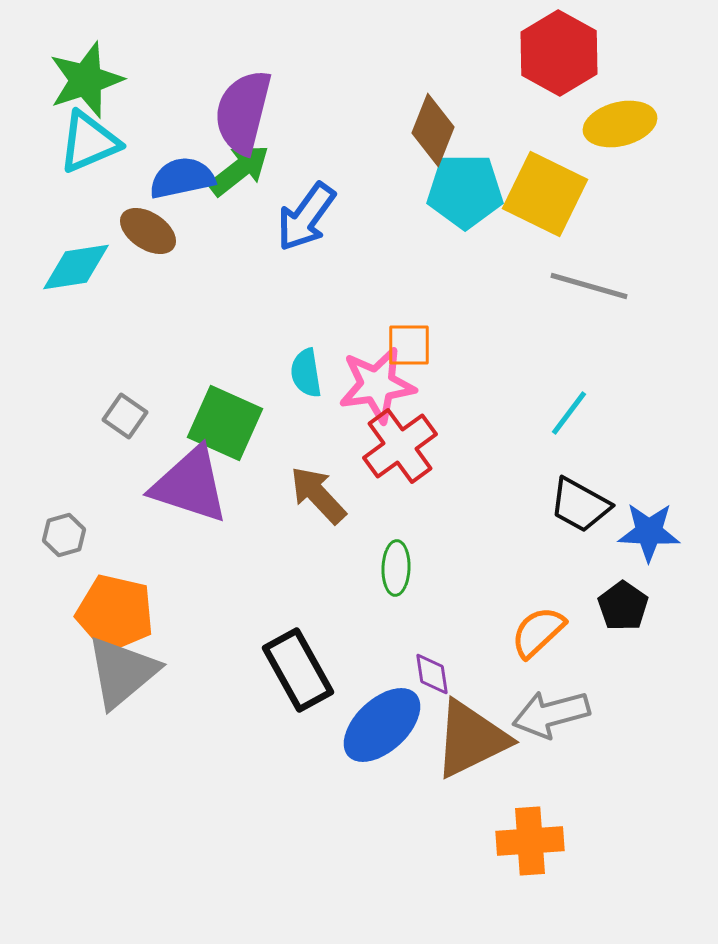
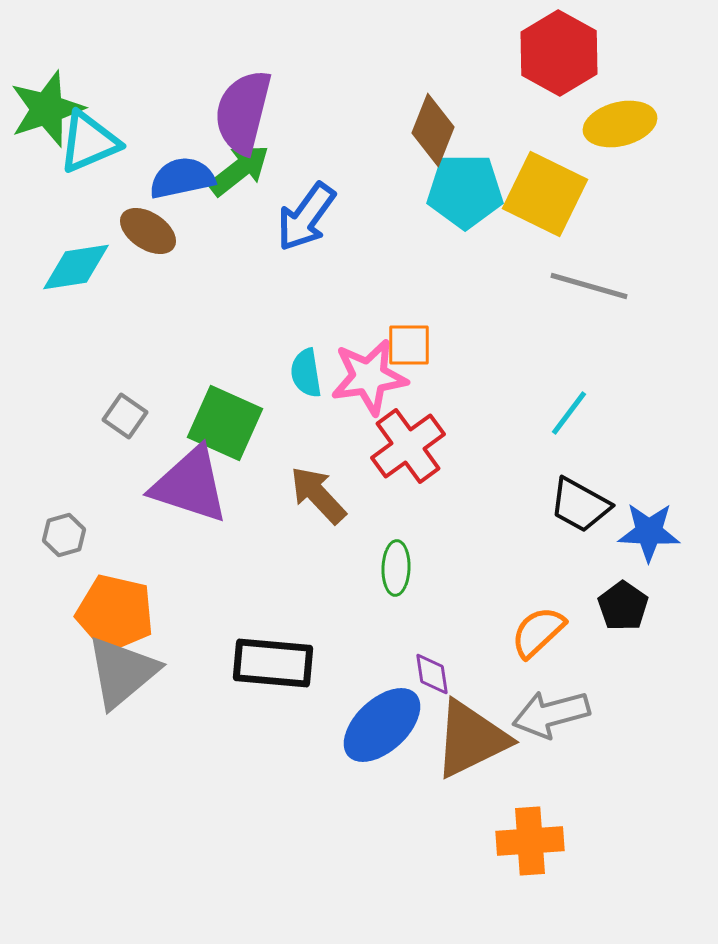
green star: moved 39 px left, 29 px down
pink star: moved 8 px left, 8 px up
red cross: moved 8 px right
black rectangle: moved 25 px left, 7 px up; rotated 56 degrees counterclockwise
